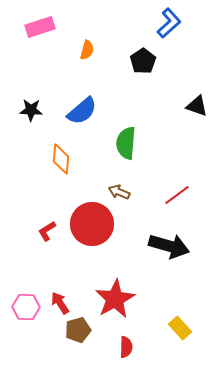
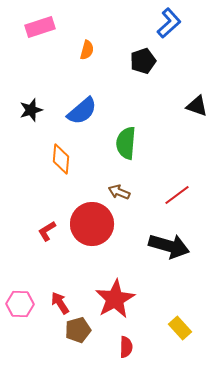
black pentagon: rotated 15 degrees clockwise
black star: rotated 20 degrees counterclockwise
pink hexagon: moved 6 px left, 3 px up
